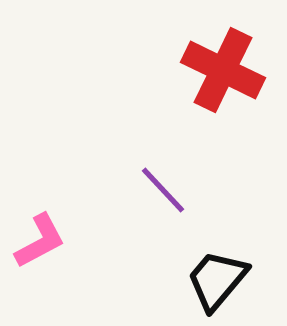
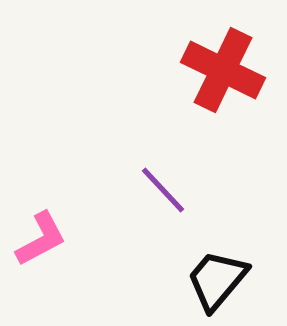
pink L-shape: moved 1 px right, 2 px up
